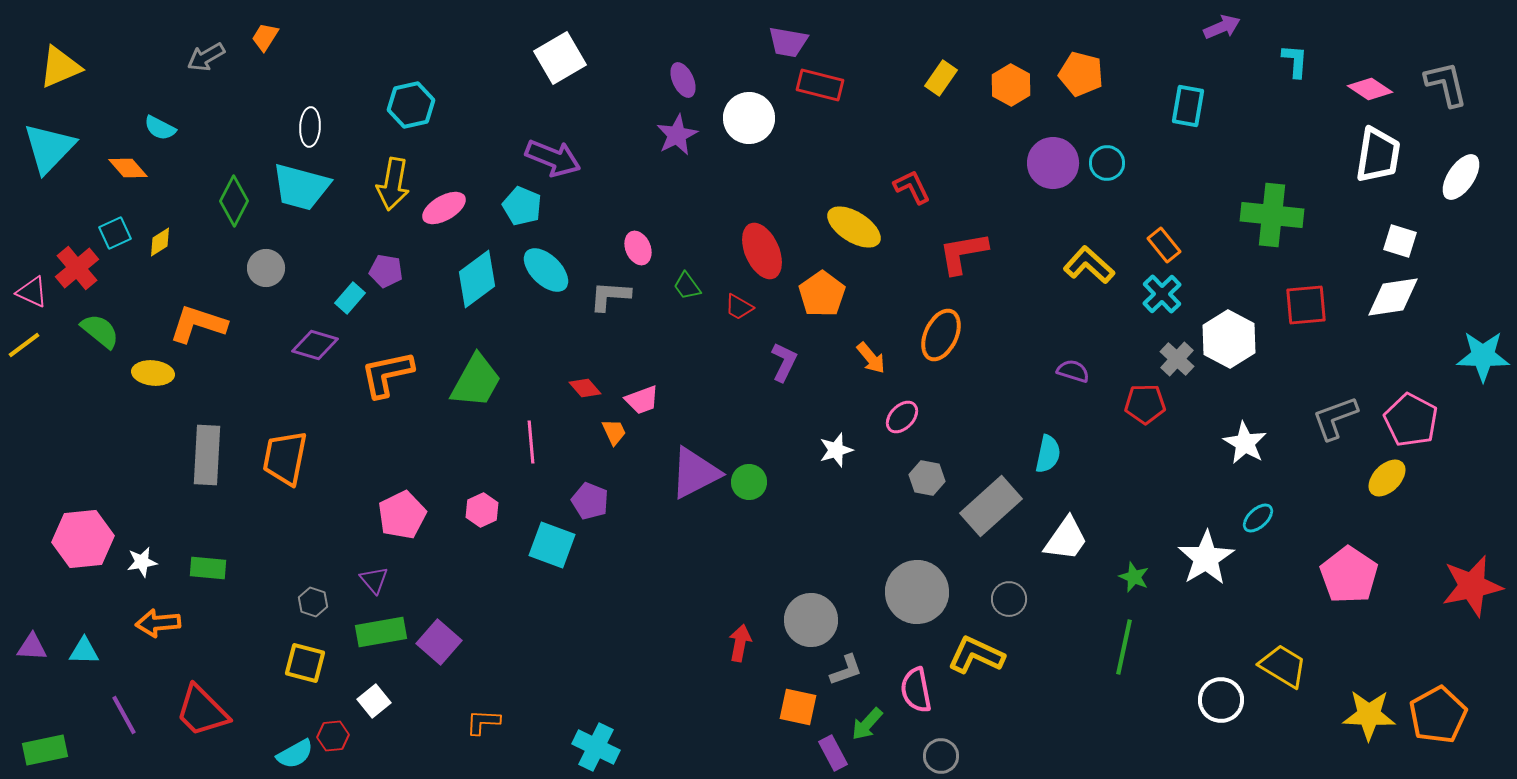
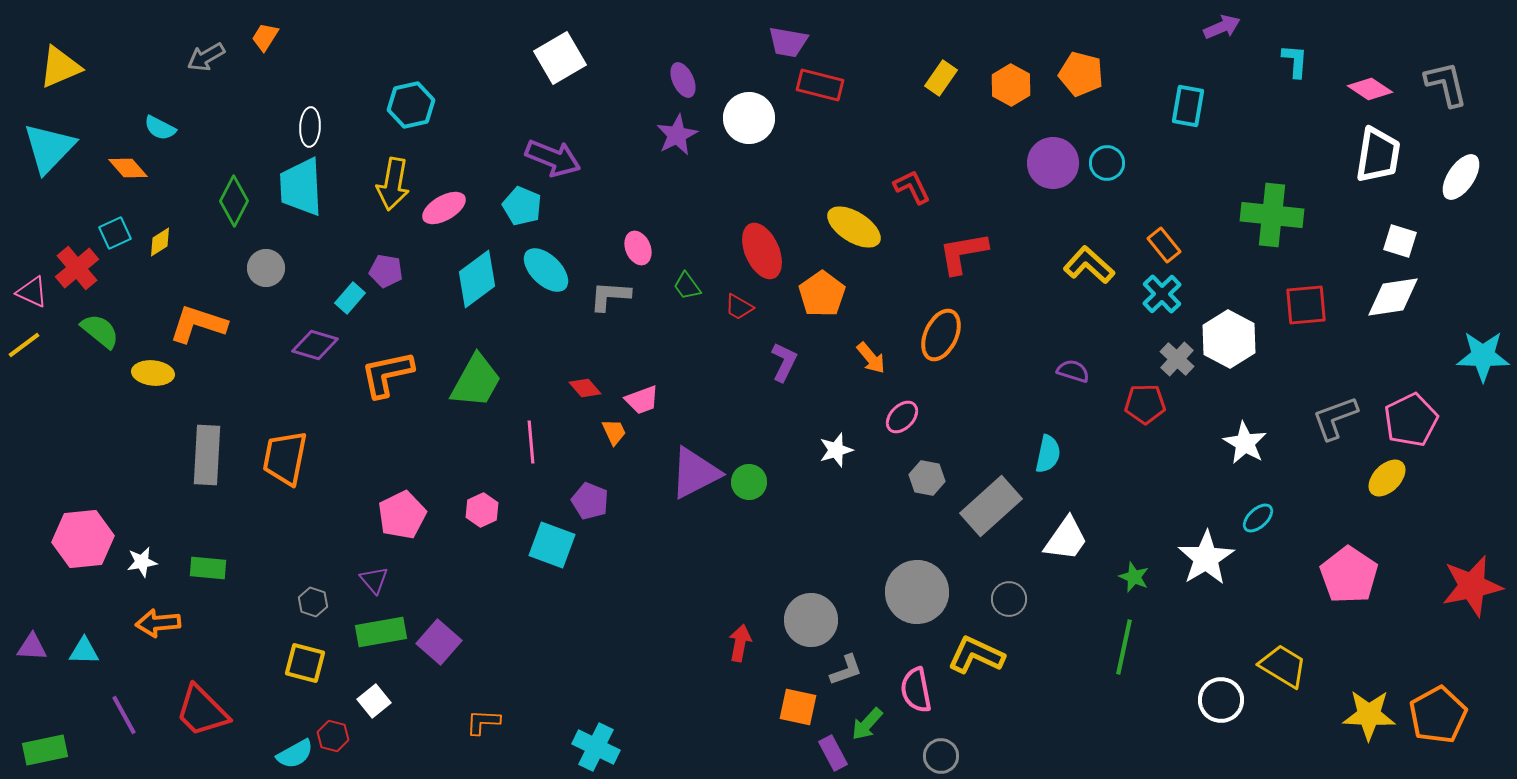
cyan trapezoid at (301, 187): rotated 72 degrees clockwise
pink pentagon at (1411, 420): rotated 18 degrees clockwise
red hexagon at (333, 736): rotated 20 degrees clockwise
